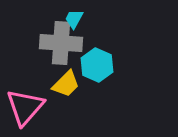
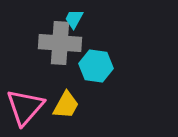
gray cross: moved 1 px left
cyan hexagon: moved 1 px left, 1 px down; rotated 16 degrees counterclockwise
yellow trapezoid: moved 21 px down; rotated 16 degrees counterclockwise
